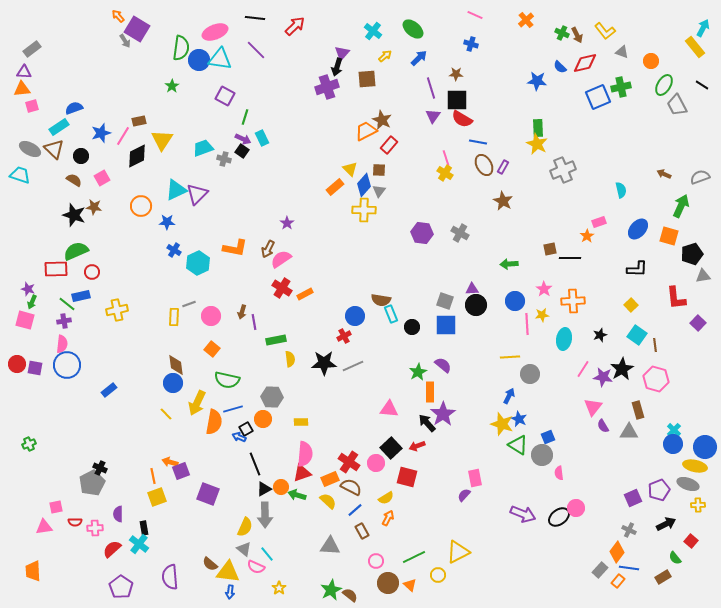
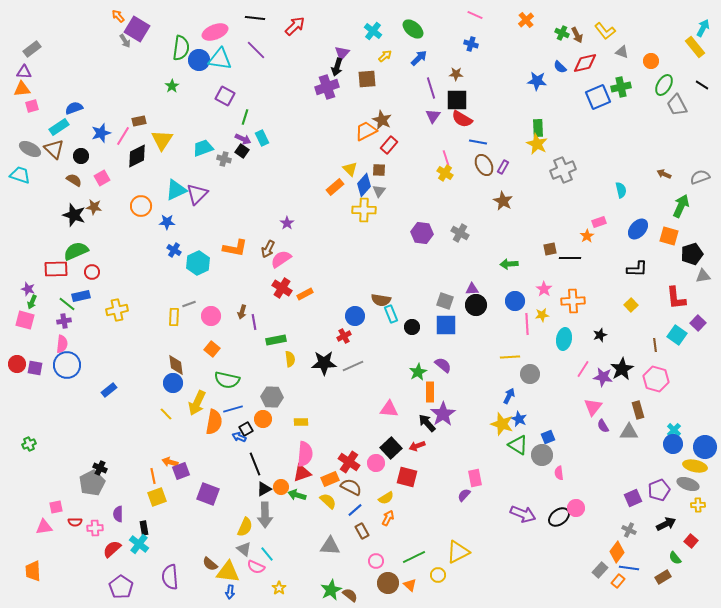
cyan square at (637, 335): moved 40 px right
